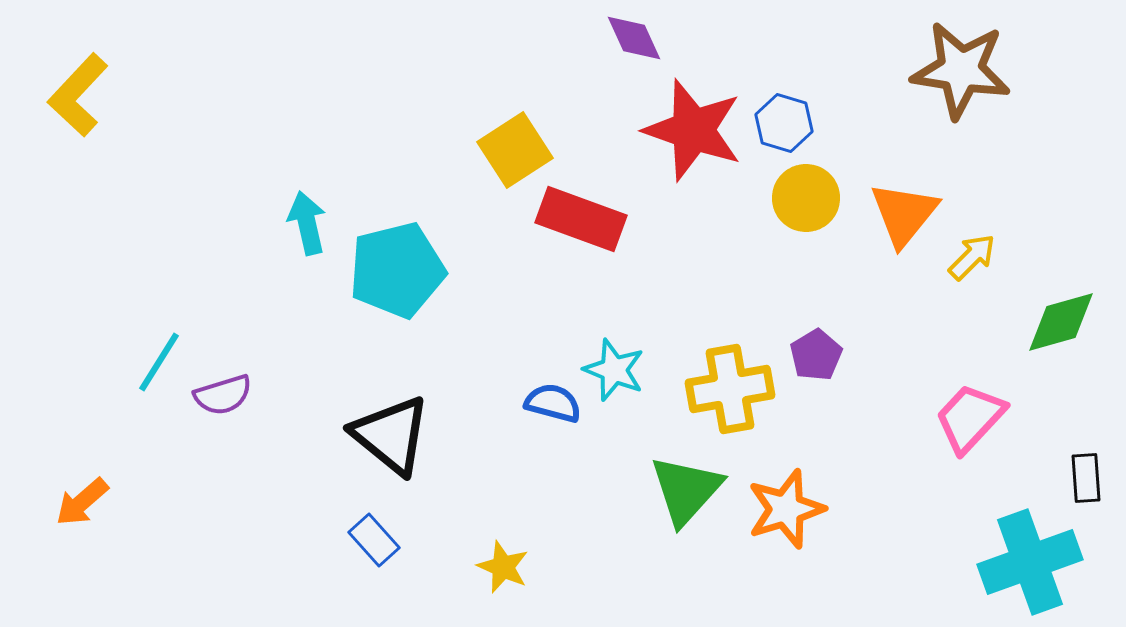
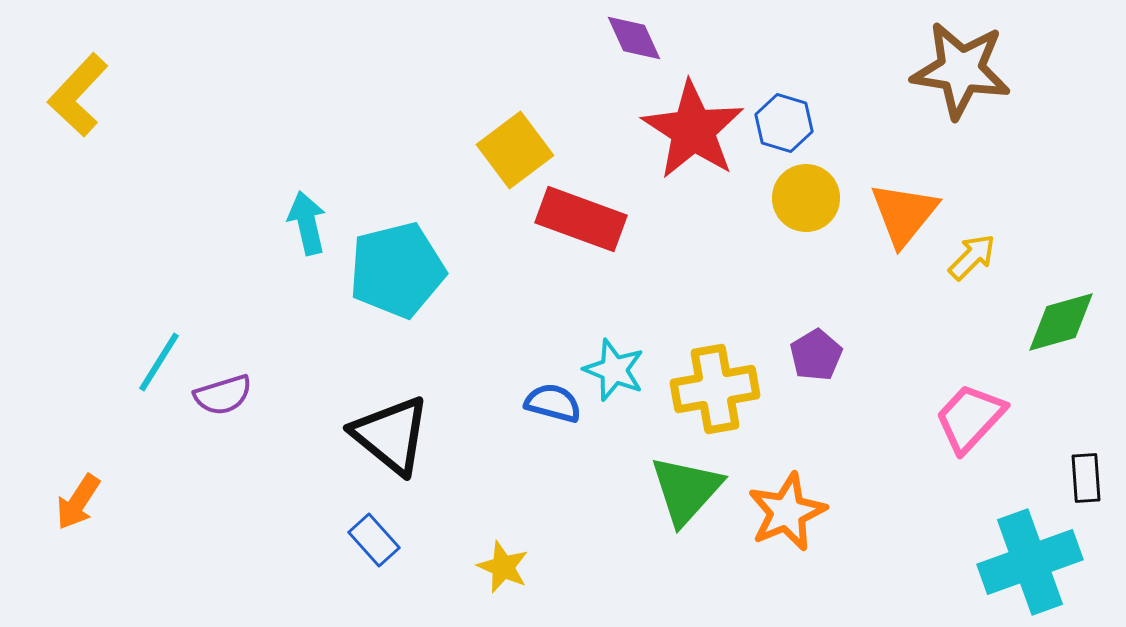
red star: rotated 14 degrees clockwise
yellow square: rotated 4 degrees counterclockwise
yellow cross: moved 15 px left
orange arrow: moved 4 px left; rotated 16 degrees counterclockwise
orange star: moved 1 px right, 3 px down; rotated 6 degrees counterclockwise
